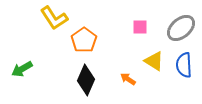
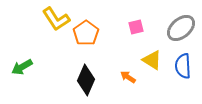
yellow L-shape: moved 2 px right, 1 px down
pink square: moved 4 px left; rotated 14 degrees counterclockwise
orange pentagon: moved 2 px right, 7 px up
yellow triangle: moved 2 px left, 1 px up
blue semicircle: moved 1 px left, 1 px down
green arrow: moved 2 px up
orange arrow: moved 2 px up
